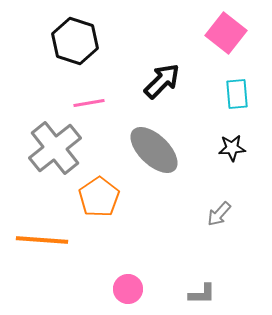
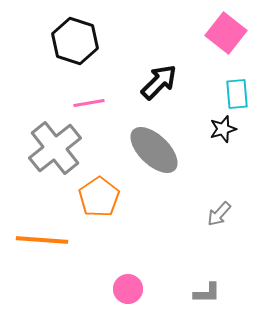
black arrow: moved 3 px left, 1 px down
black star: moved 9 px left, 19 px up; rotated 12 degrees counterclockwise
gray L-shape: moved 5 px right, 1 px up
